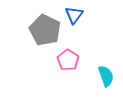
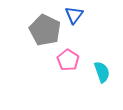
cyan semicircle: moved 4 px left, 4 px up
